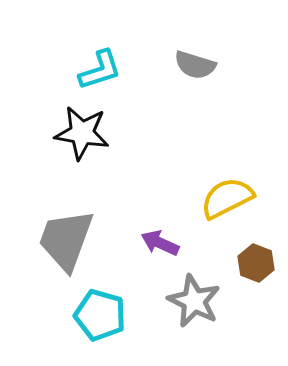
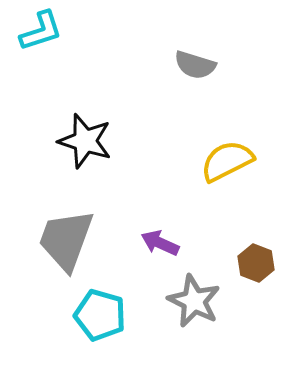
cyan L-shape: moved 59 px left, 39 px up
black star: moved 3 px right, 8 px down; rotated 8 degrees clockwise
yellow semicircle: moved 37 px up
